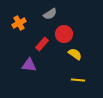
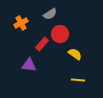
orange cross: moved 2 px right
red circle: moved 4 px left
